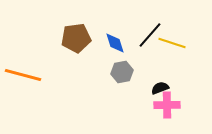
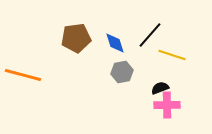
yellow line: moved 12 px down
